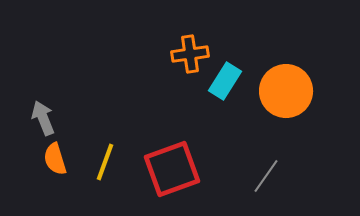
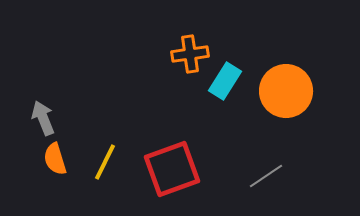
yellow line: rotated 6 degrees clockwise
gray line: rotated 21 degrees clockwise
